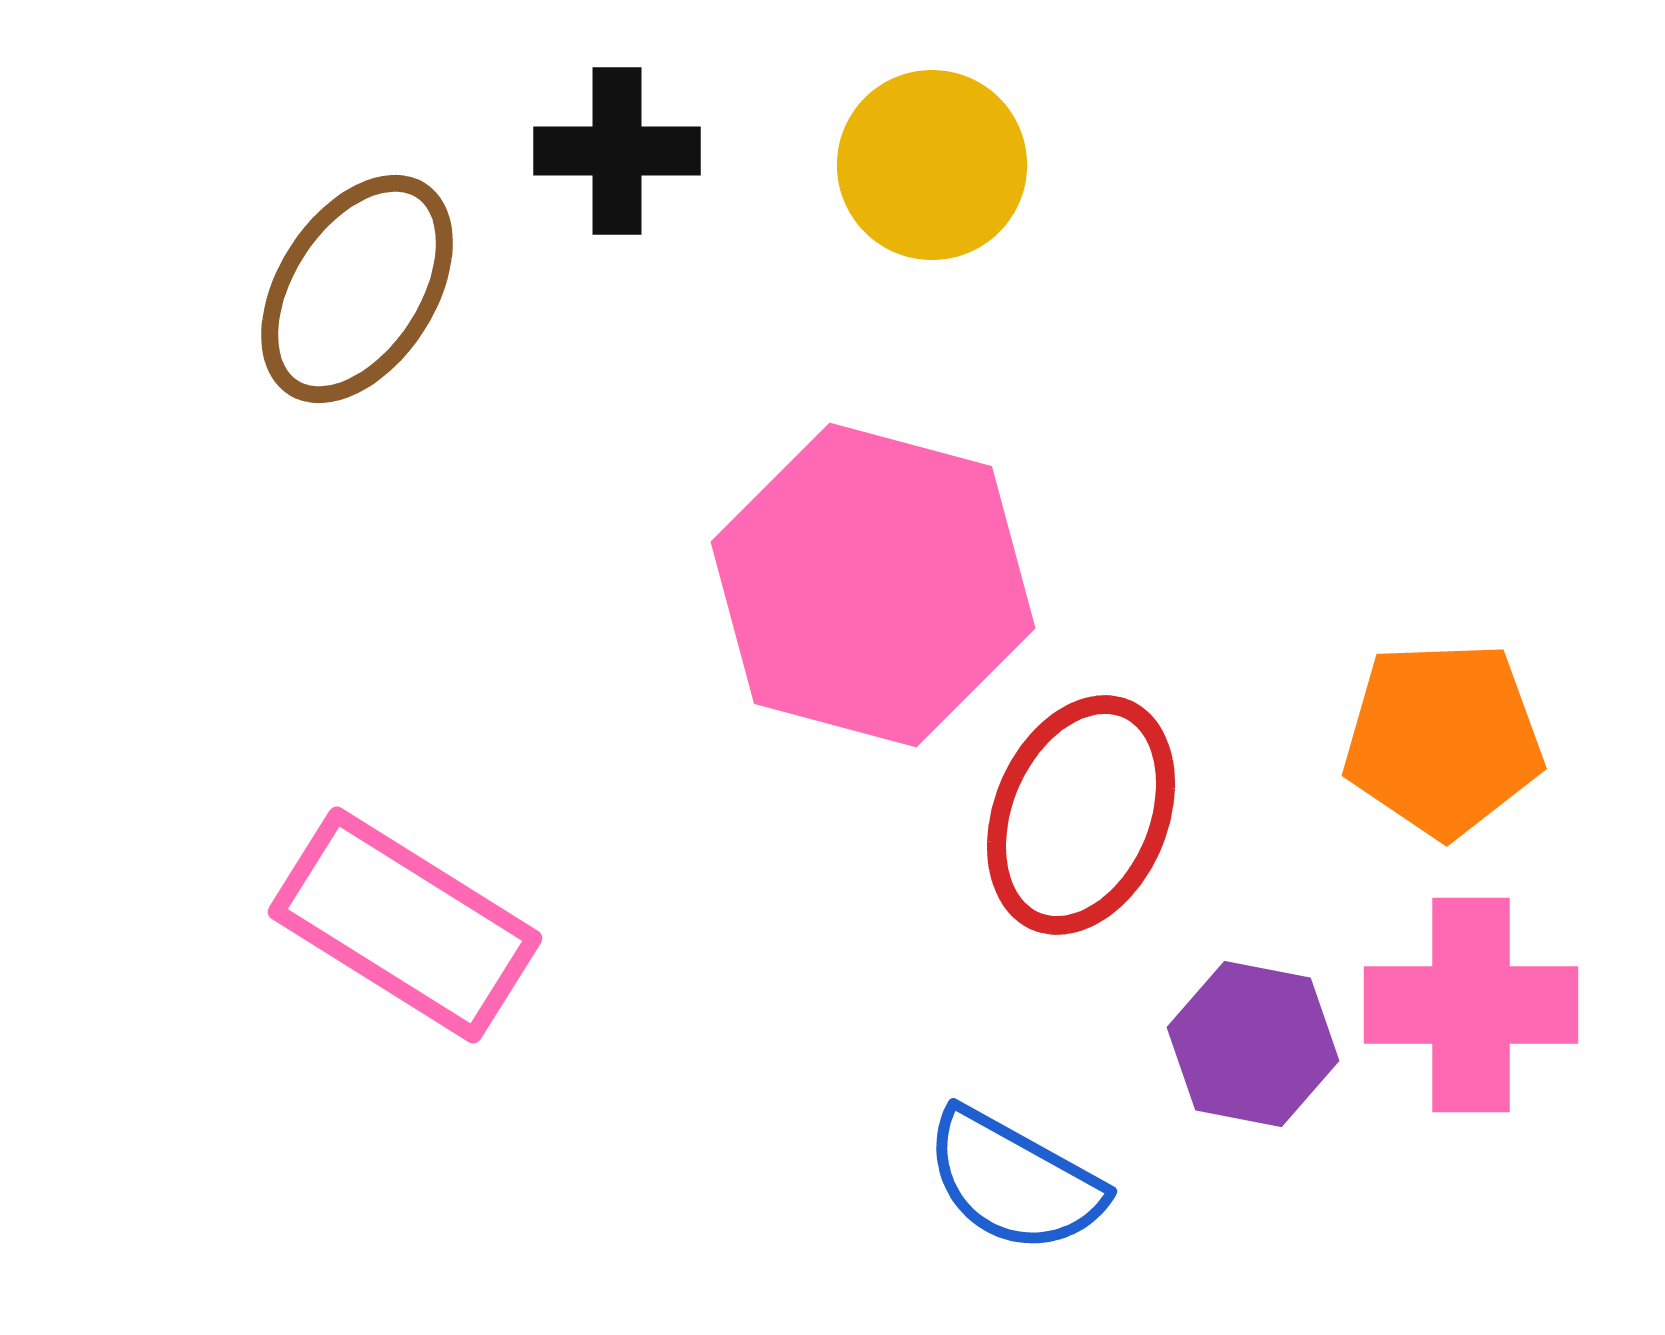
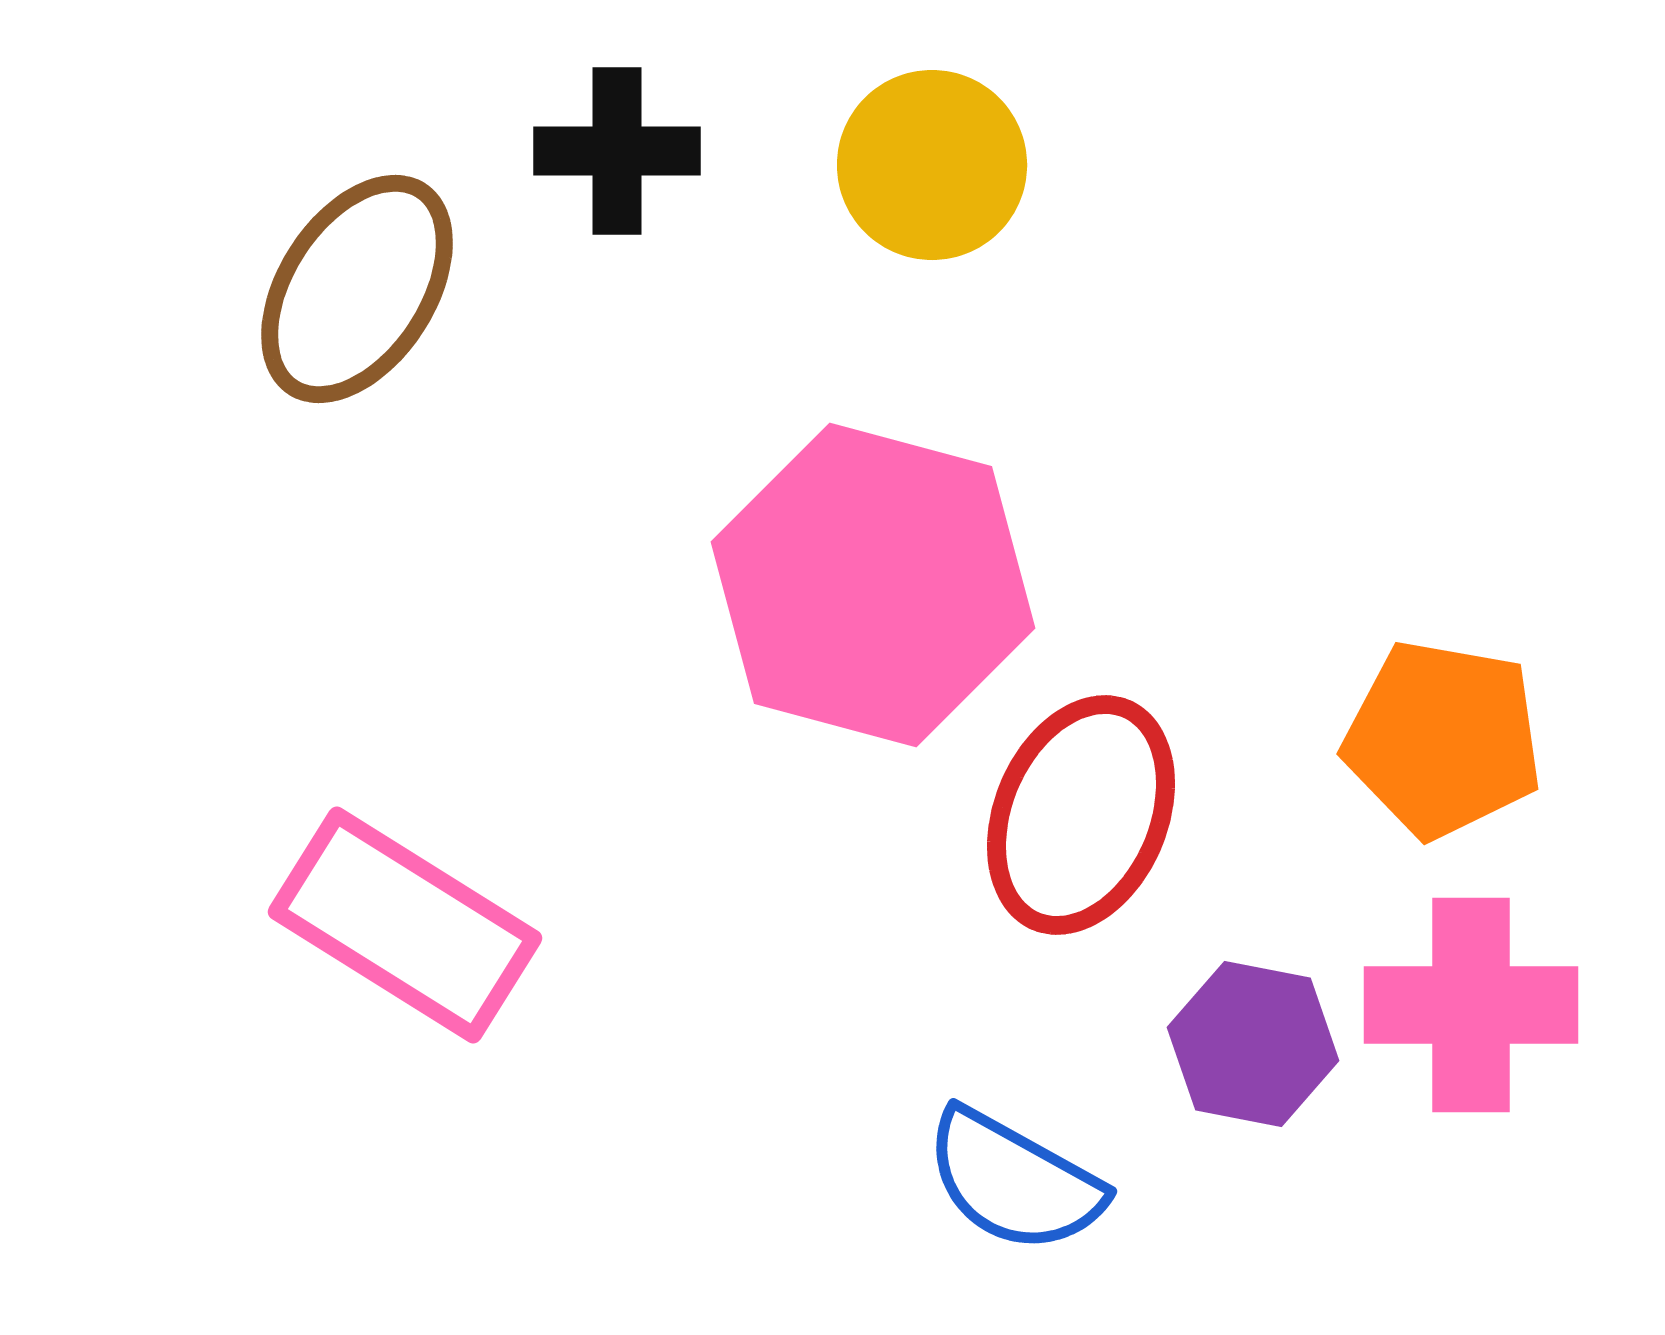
orange pentagon: rotated 12 degrees clockwise
